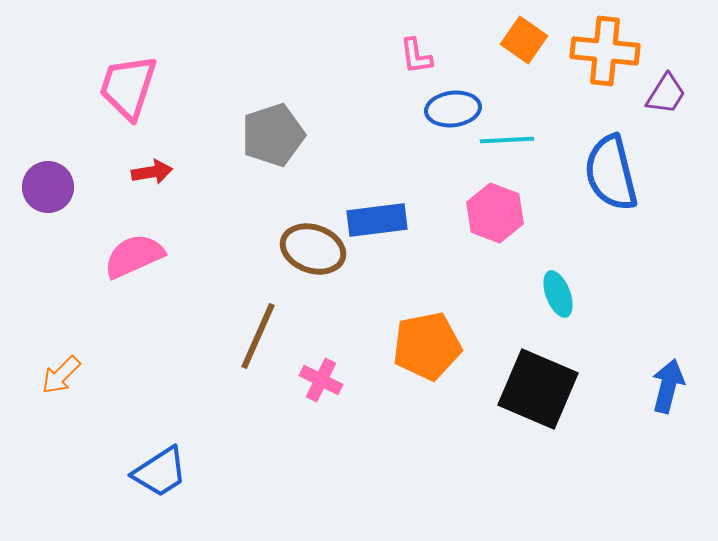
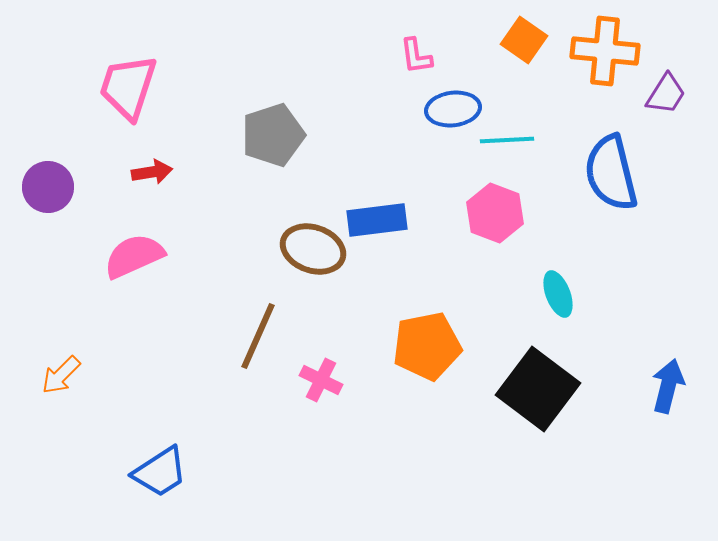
black square: rotated 14 degrees clockwise
